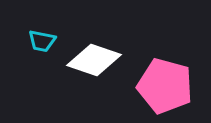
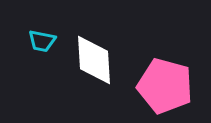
white diamond: rotated 68 degrees clockwise
